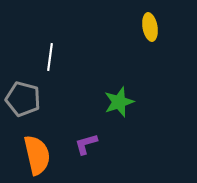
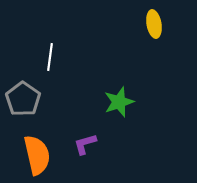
yellow ellipse: moved 4 px right, 3 px up
gray pentagon: rotated 20 degrees clockwise
purple L-shape: moved 1 px left
